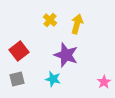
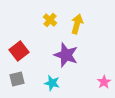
cyan star: moved 1 px left, 4 px down
